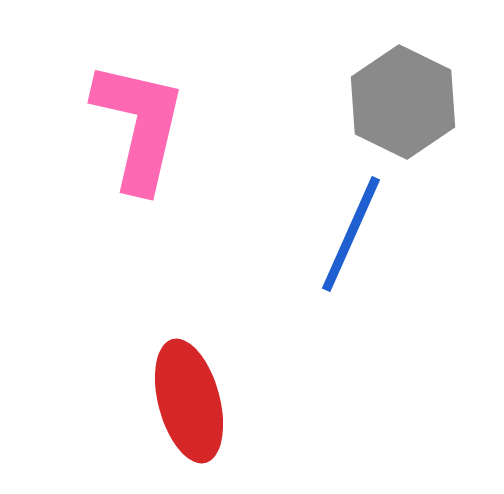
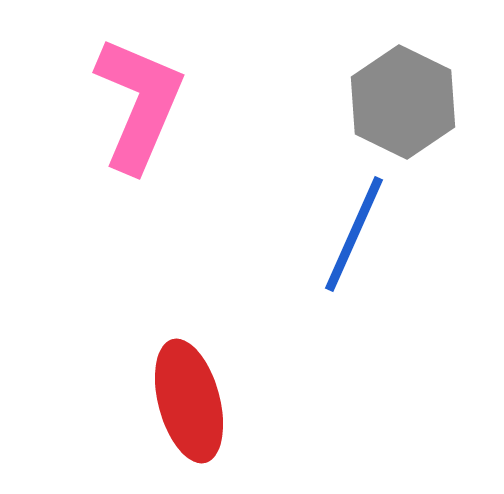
pink L-shape: moved 22 px up; rotated 10 degrees clockwise
blue line: moved 3 px right
